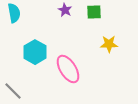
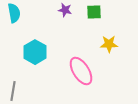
purple star: rotated 16 degrees counterclockwise
pink ellipse: moved 13 px right, 2 px down
gray line: rotated 54 degrees clockwise
